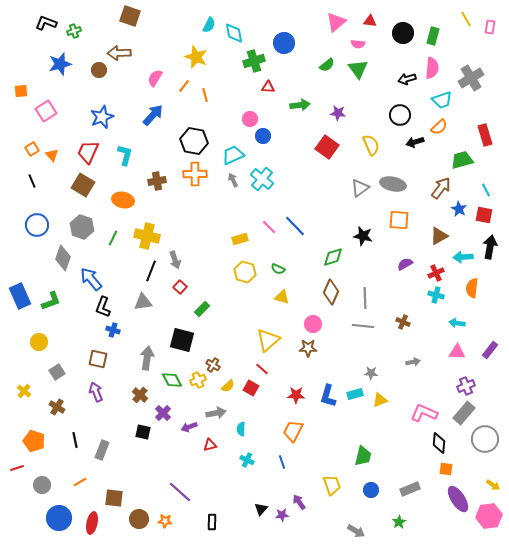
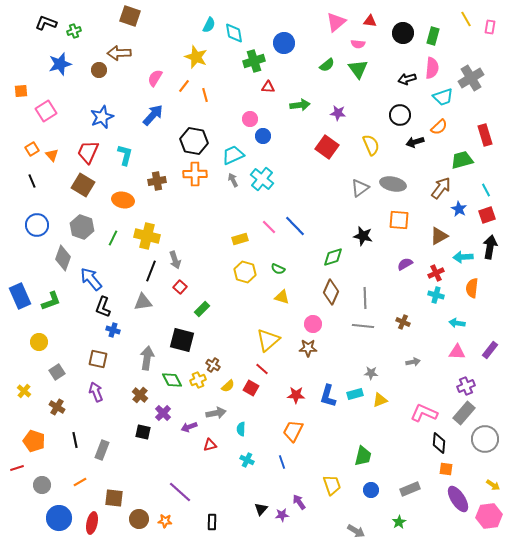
cyan trapezoid at (442, 100): moved 1 px right, 3 px up
red square at (484, 215): moved 3 px right; rotated 30 degrees counterclockwise
